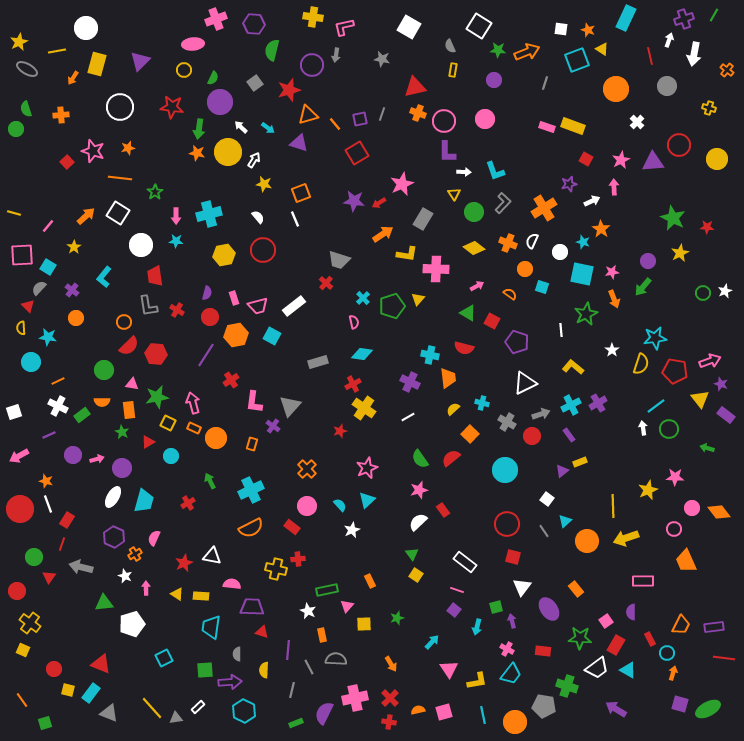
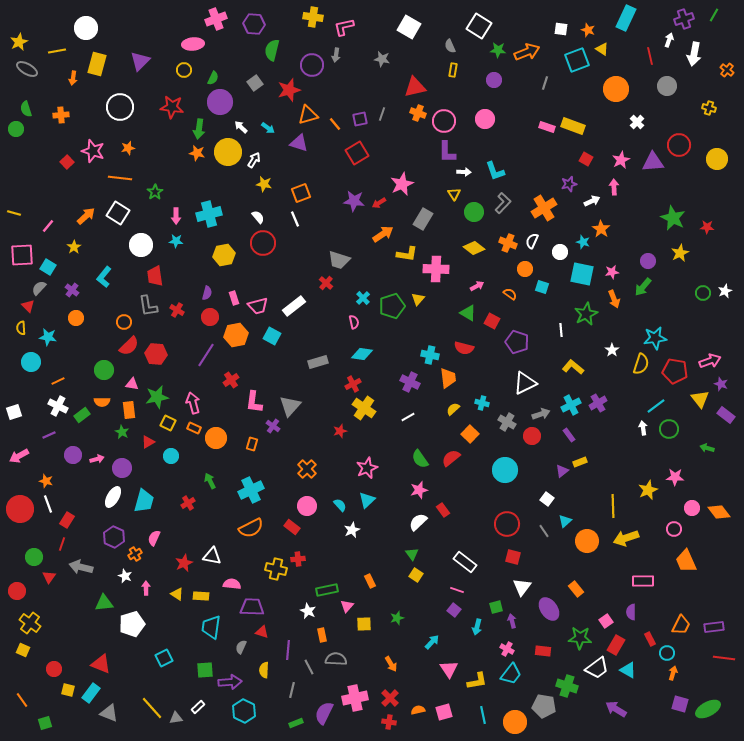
orange arrow at (73, 78): rotated 24 degrees counterclockwise
red circle at (263, 250): moved 7 px up
gray semicircle at (237, 654): moved 4 px right, 7 px up; rotated 24 degrees clockwise
